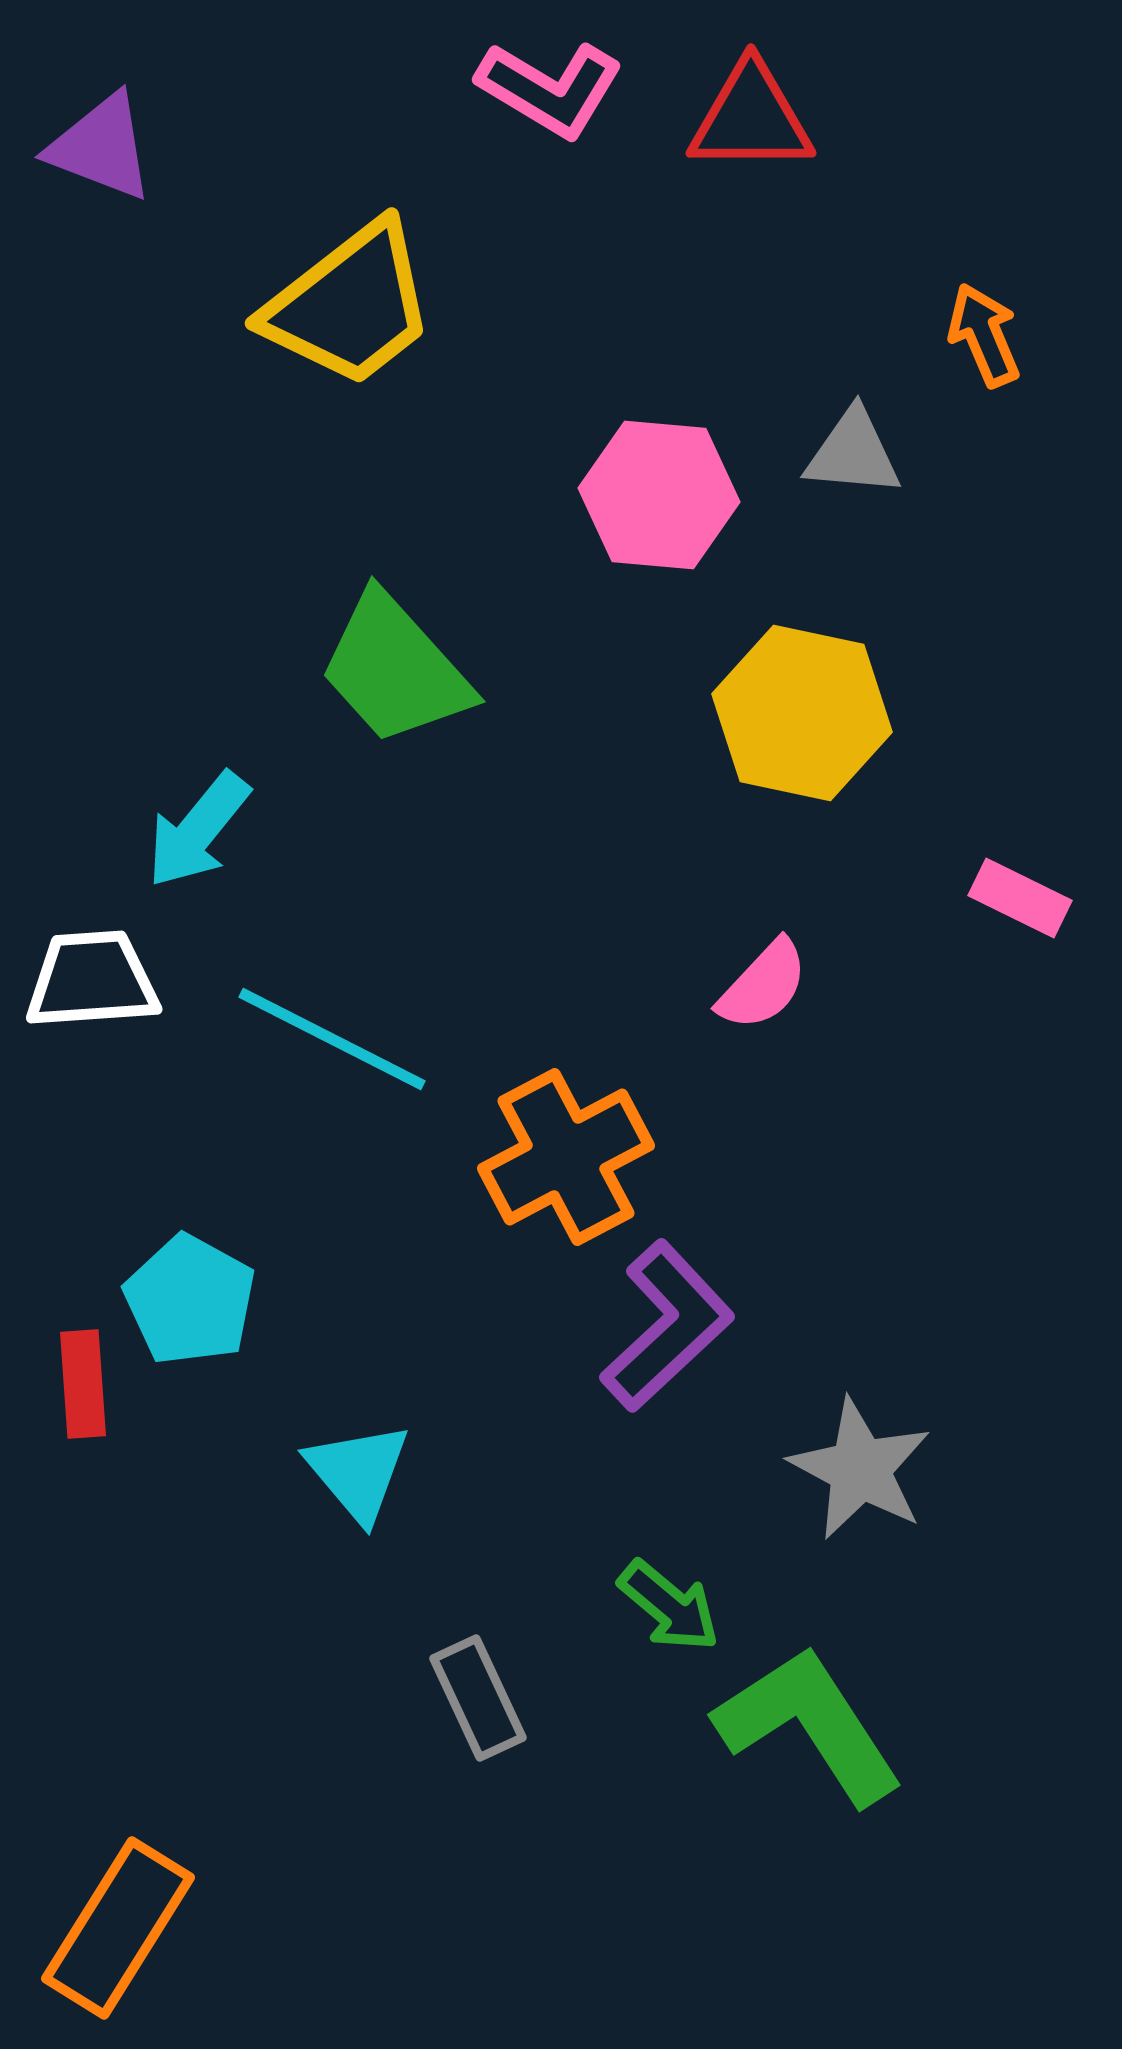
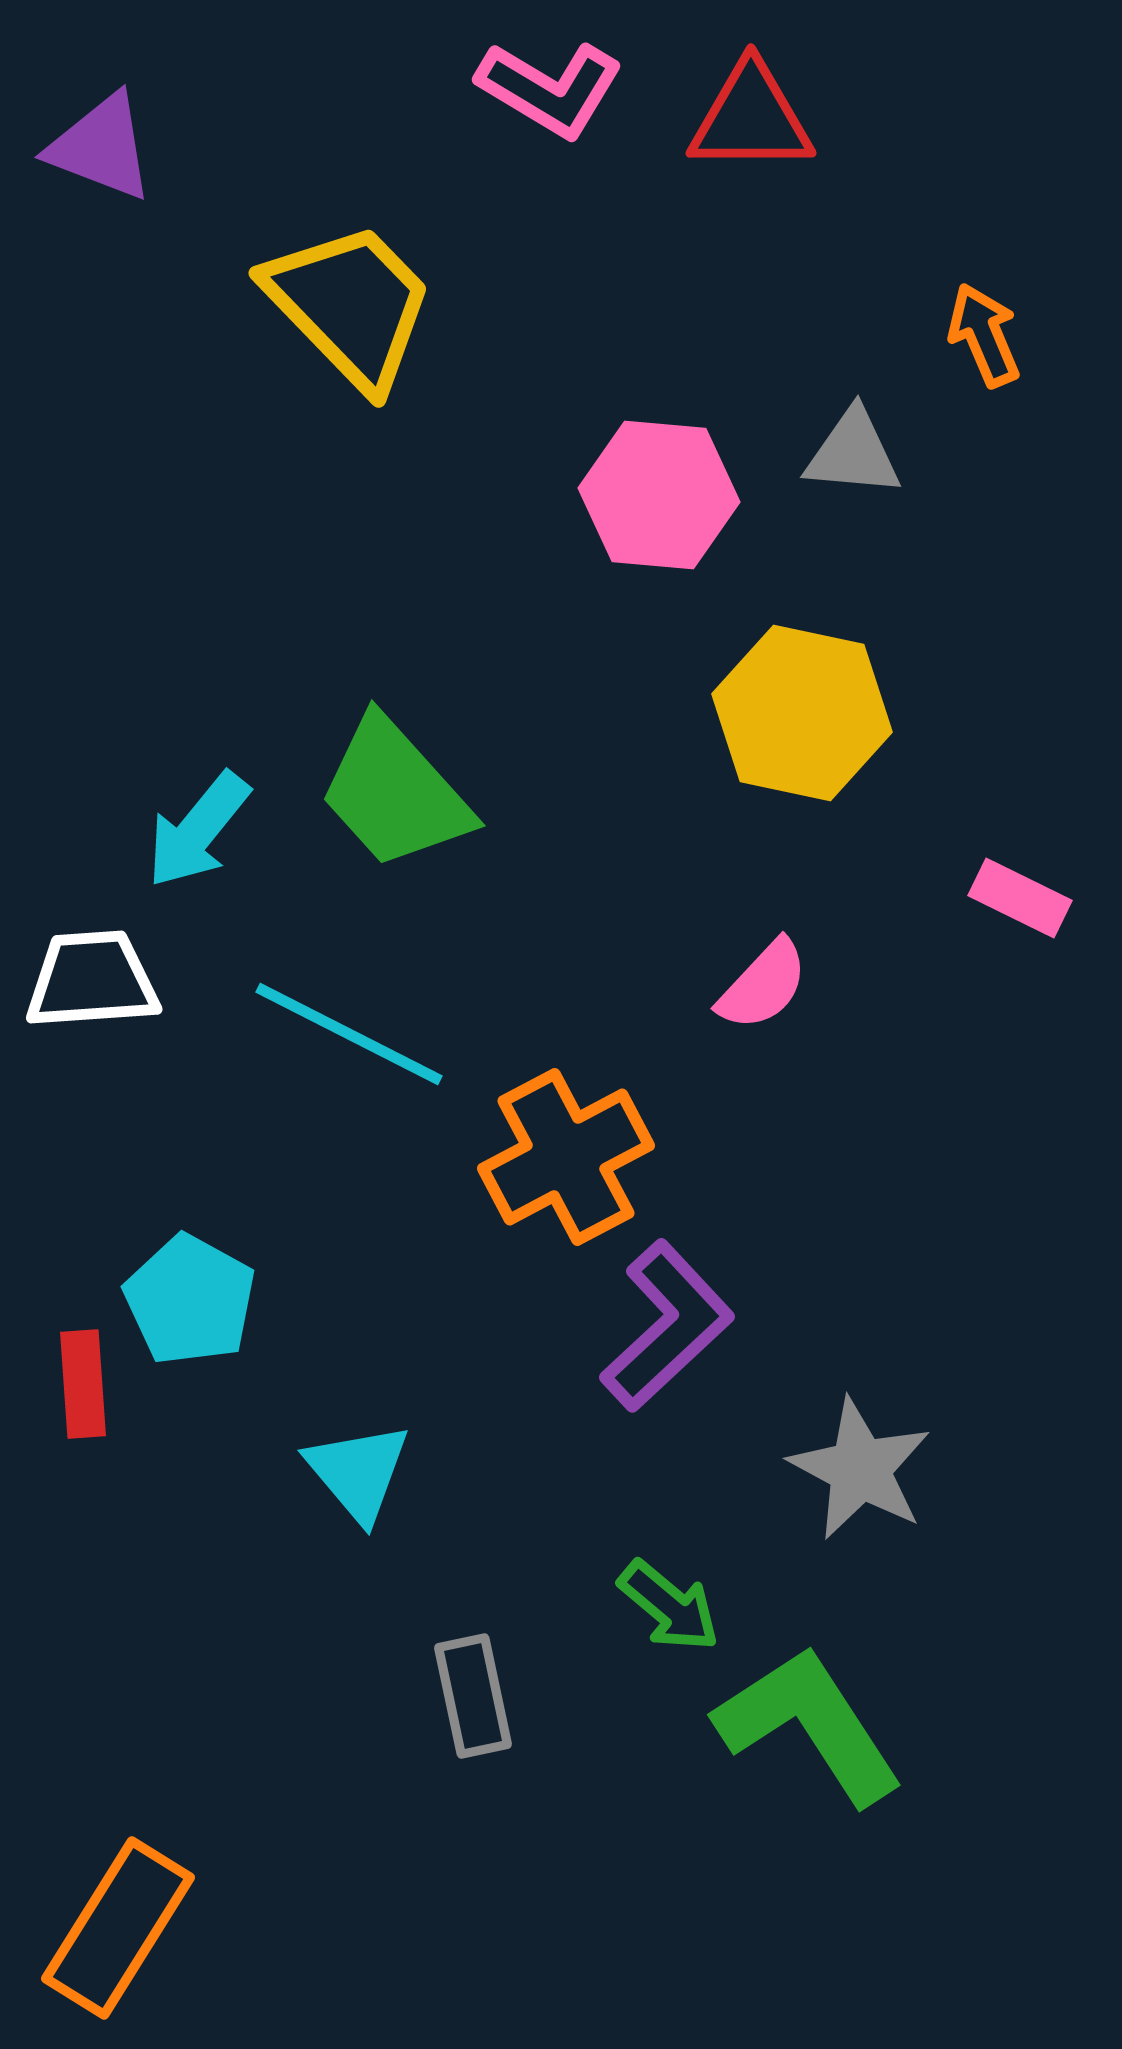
yellow trapezoid: rotated 96 degrees counterclockwise
green trapezoid: moved 124 px down
cyan line: moved 17 px right, 5 px up
gray rectangle: moved 5 px left, 2 px up; rotated 13 degrees clockwise
